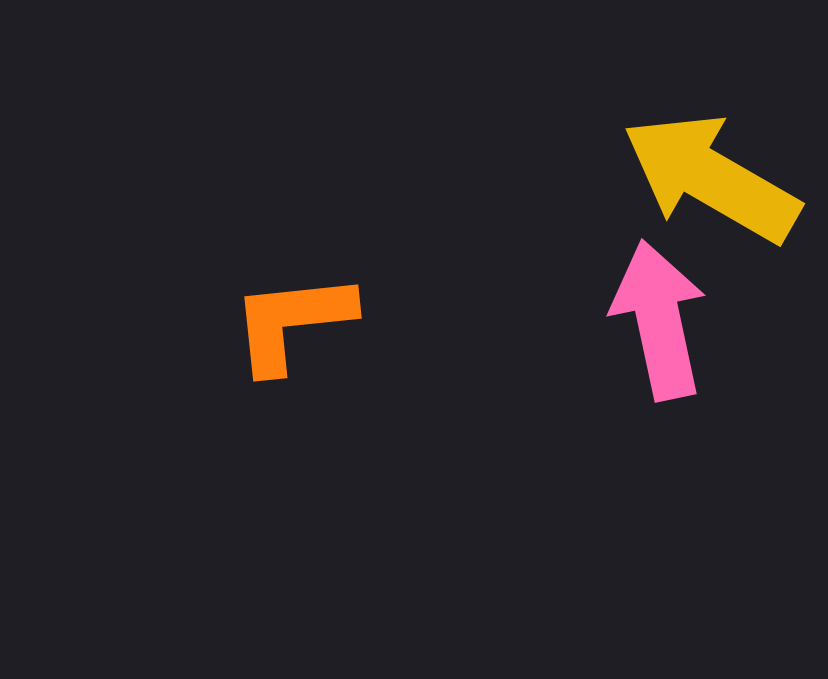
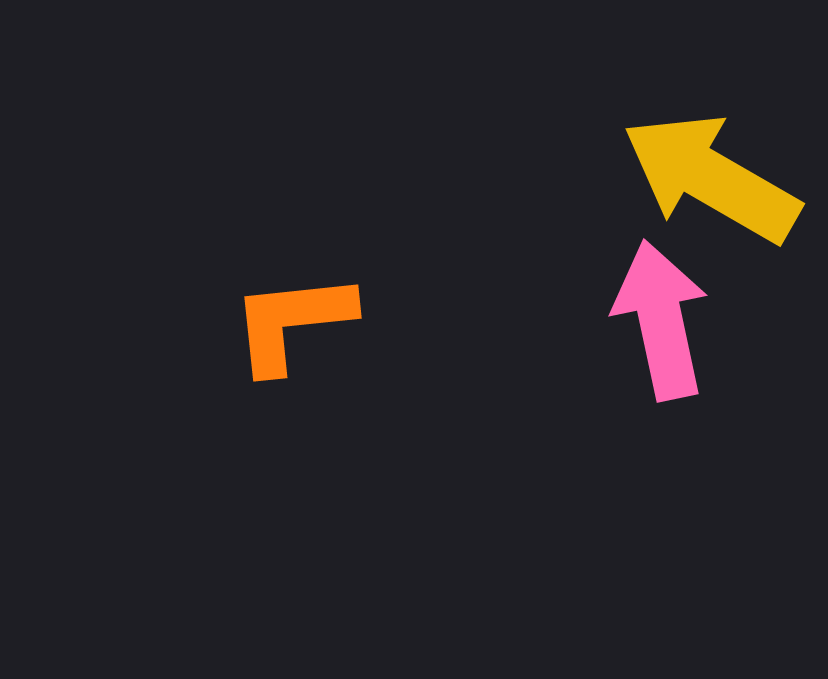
pink arrow: moved 2 px right
